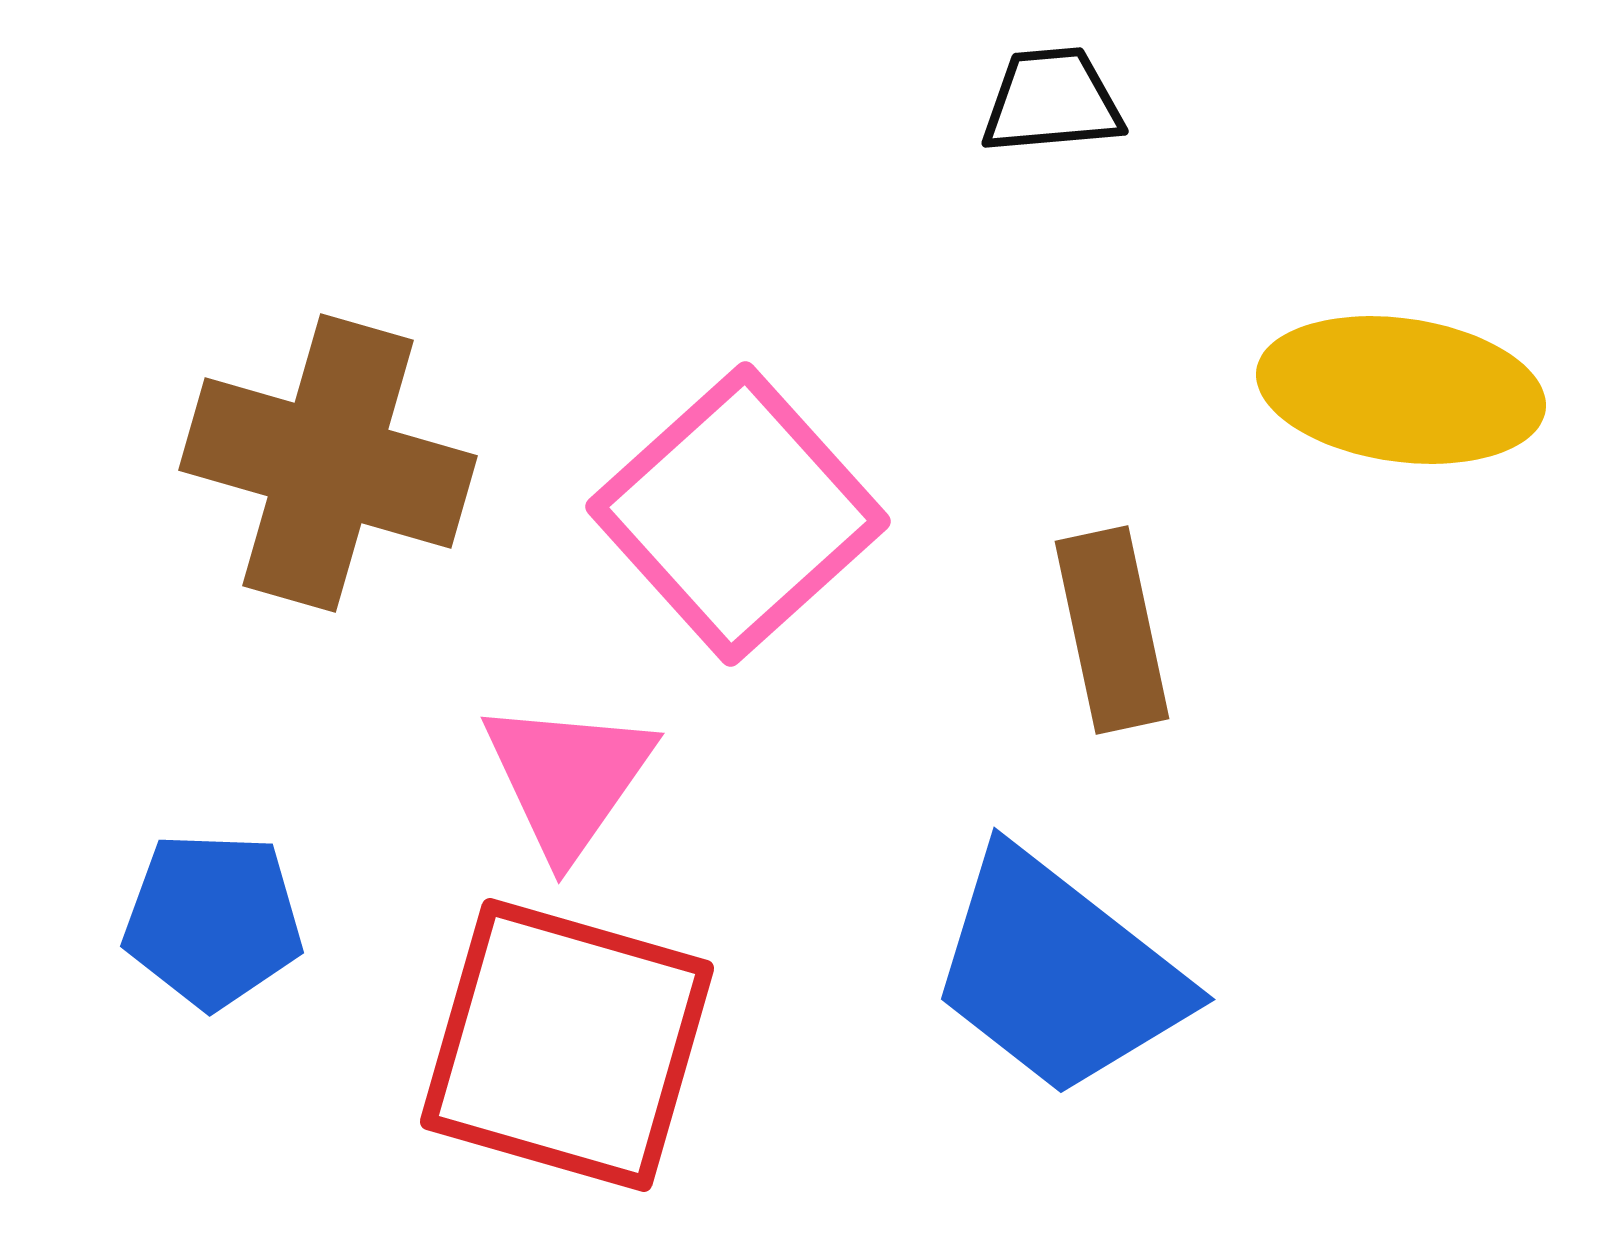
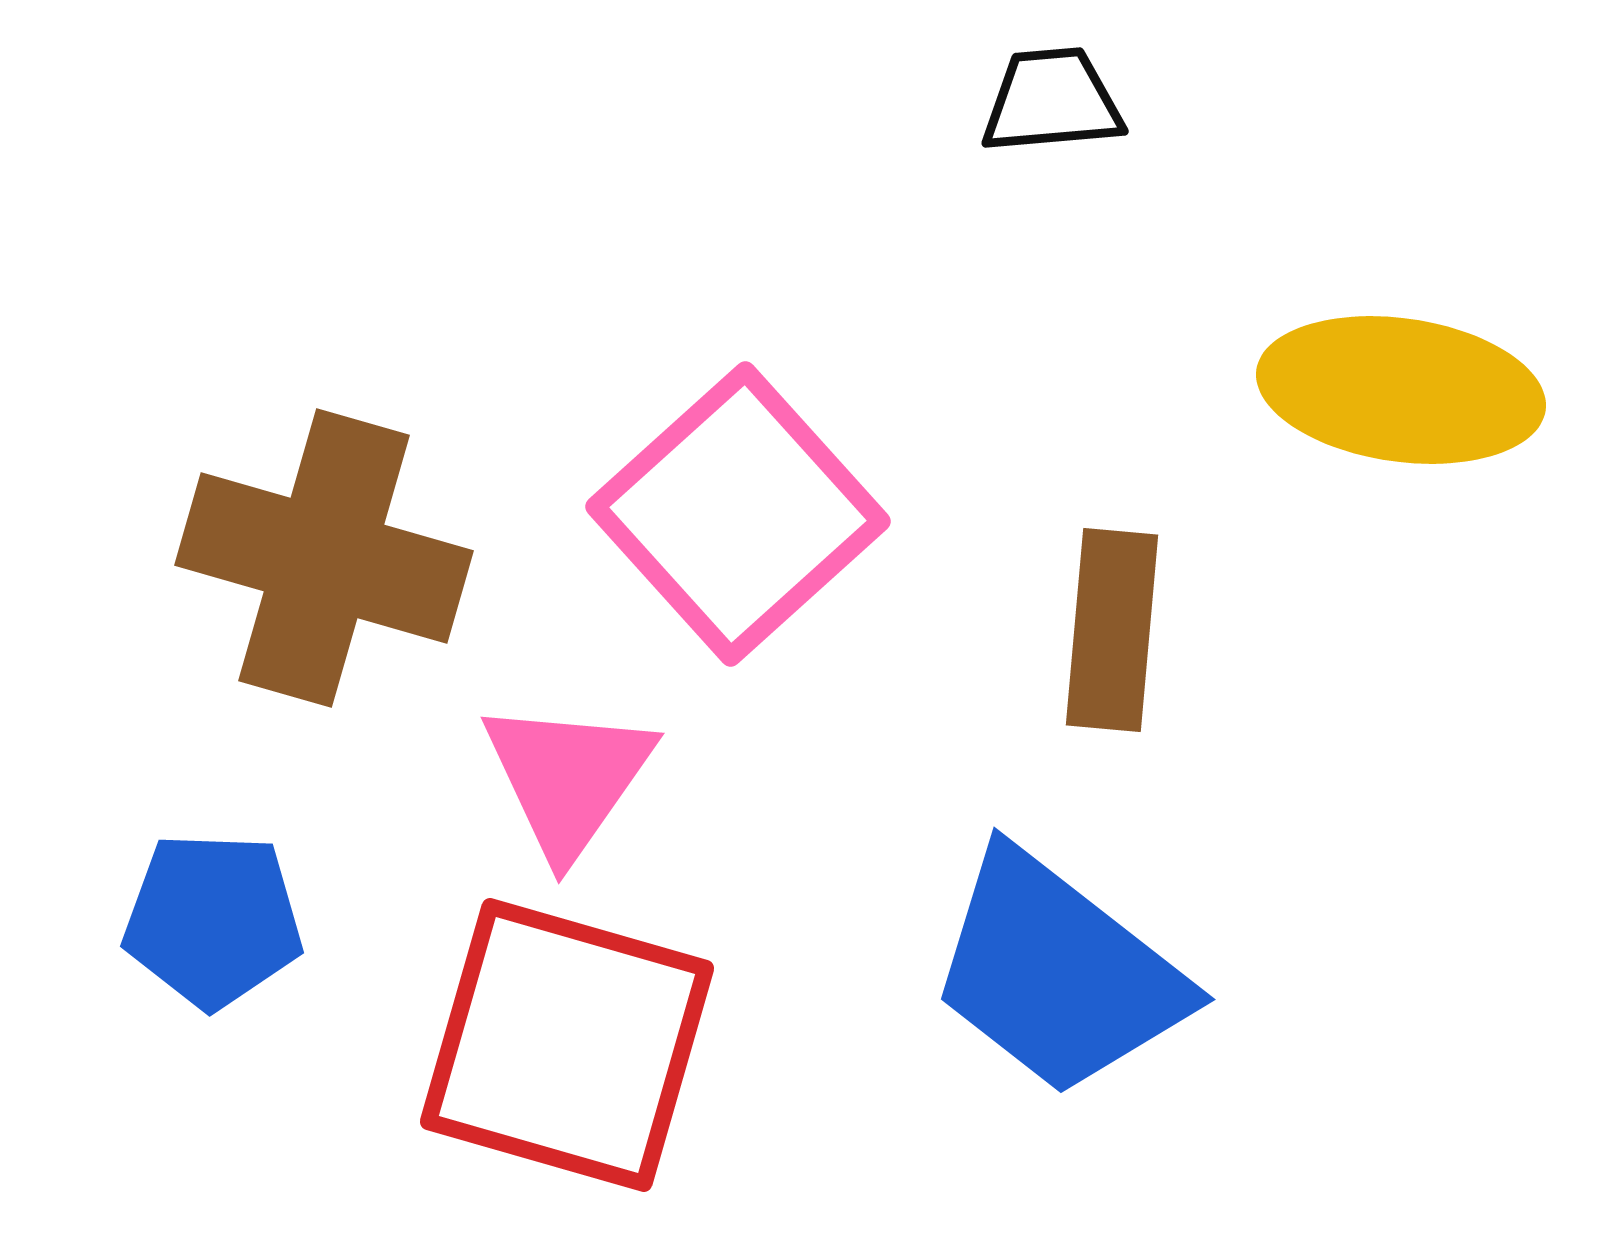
brown cross: moved 4 px left, 95 px down
brown rectangle: rotated 17 degrees clockwise
